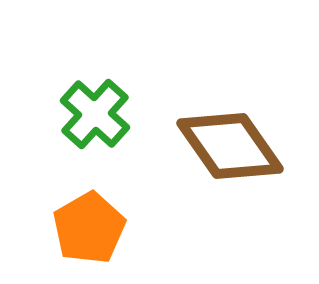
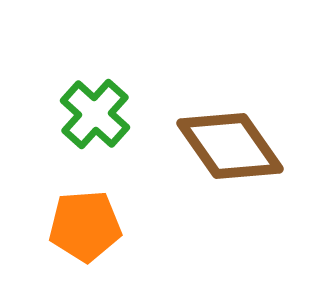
orange pentagon: moved 4 px left, 2 px up; rotated 26 degrees clockwise
